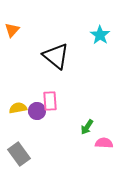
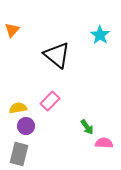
black triangle: moved 1 px right, 1 px up
pink rectangle: rotated 48 degrees clockwise
purple circle: moved 11 px left, 15 px down
green arrow: rotated 70 degrees counterclockwise
gray rectangle: rotated 50 degrees clockwise
